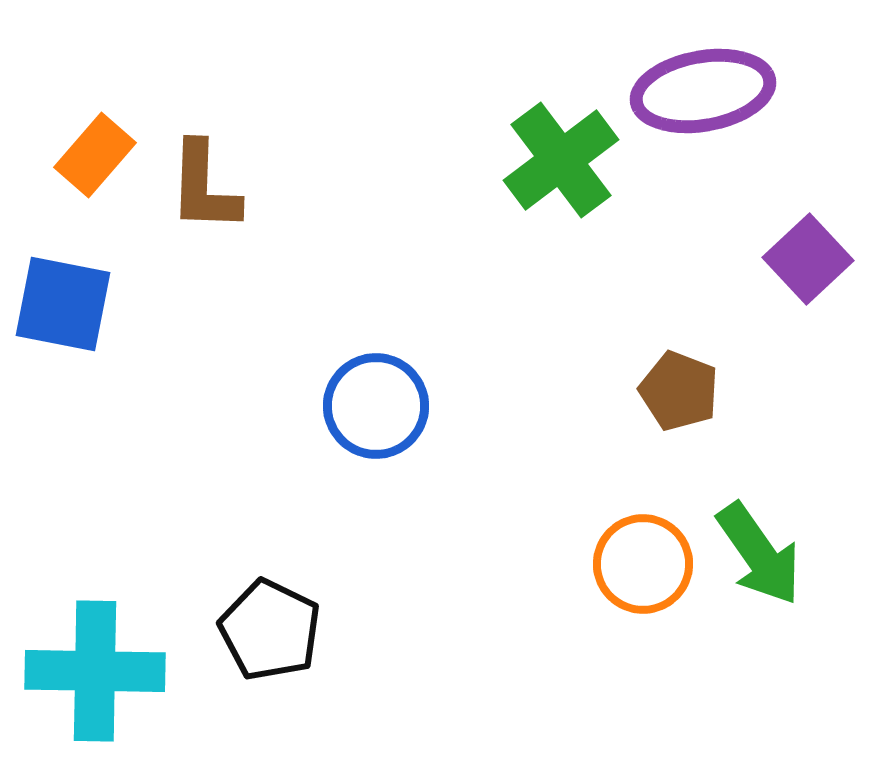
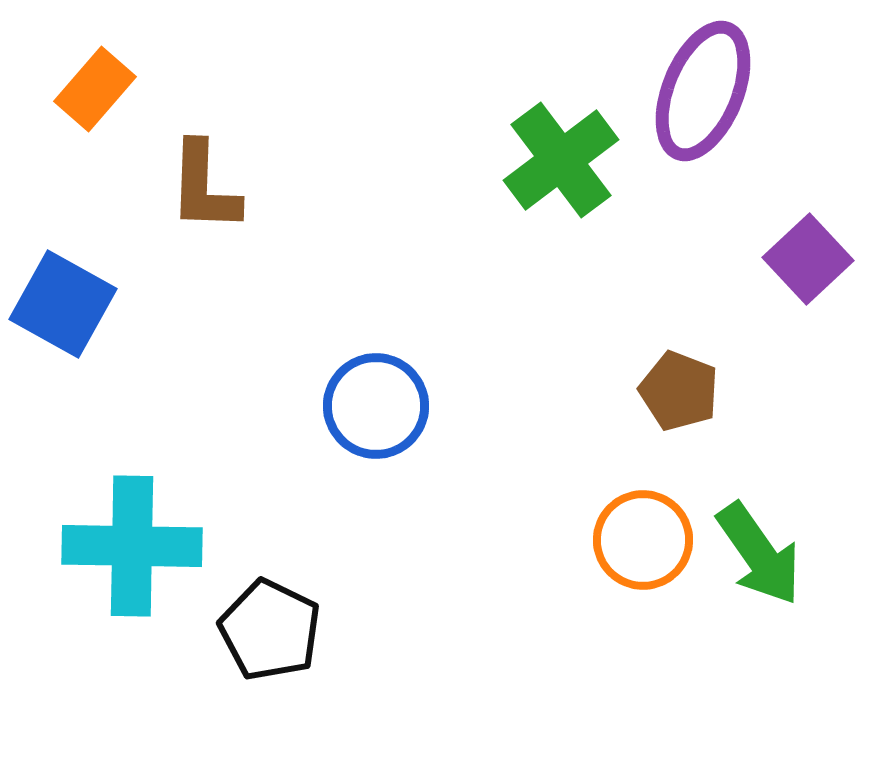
purple ellipse: rotated 58 degrees counterclockwise
orange rectangle: moved 66 px up
blue square: rotated 18 degrees clockwise
orange circle: moved 24 px up
cyan cross: moved 37 px right, 125 px up
